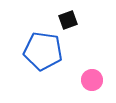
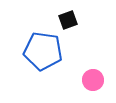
pink circle: moved 1 px right
